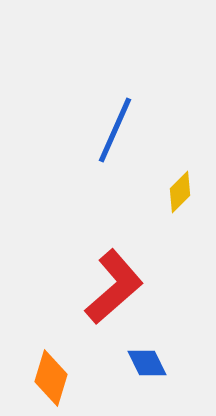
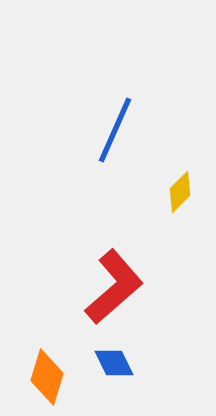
blue diamond: moved 33 px left
orange diamond: moved 4 px left, 1 px up
